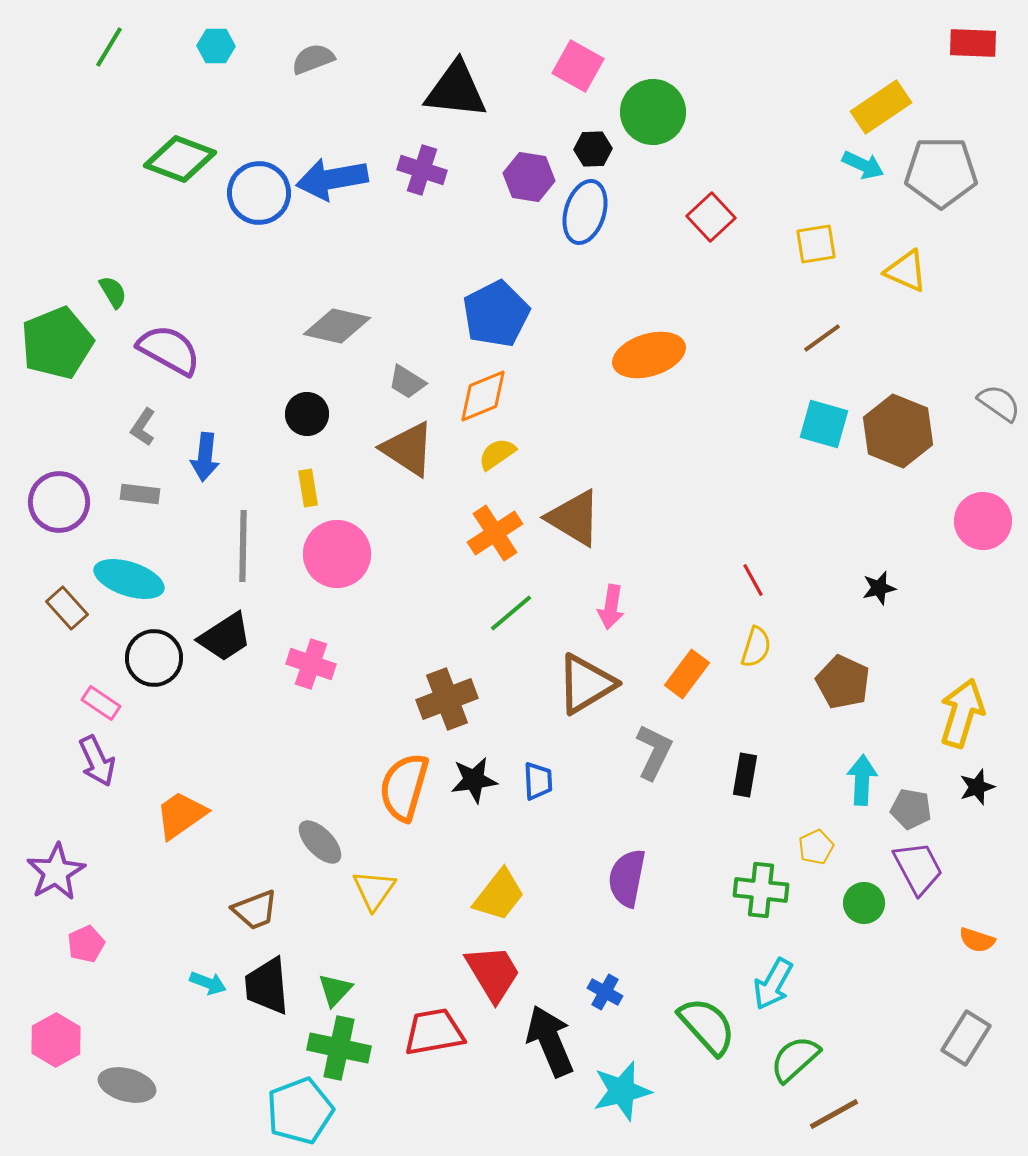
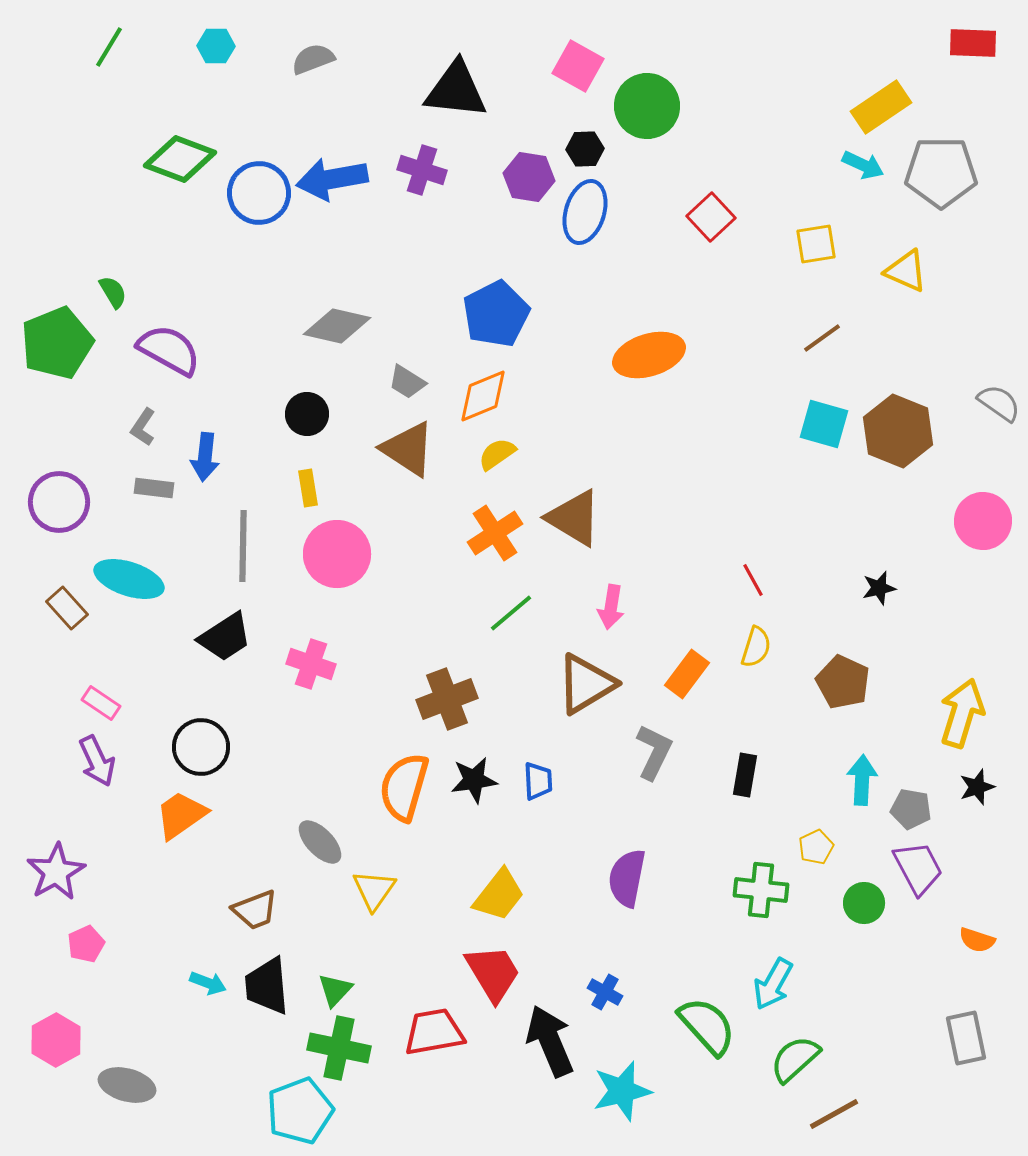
green circle at (653, 112): moved 6 px left, 6 px up
black hexagon at (593, 149): moved 8 px left
gray rectangle at (140, 494): moved 14 px right, 6 px up
black circle at (154, 658): moved 47 px right, 89 px down
gray rectangle at (966, 1038): rotated 44 degrees counterclockwise
